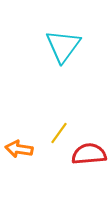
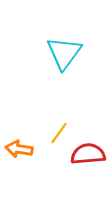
cyan triangle: moved 1 px right, 7 px down
red semicircle: moved 1 px left
